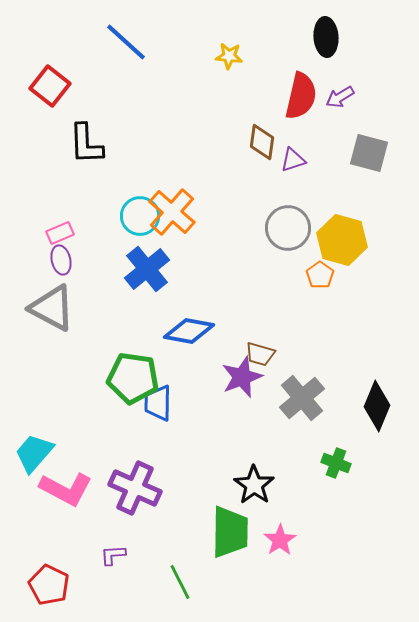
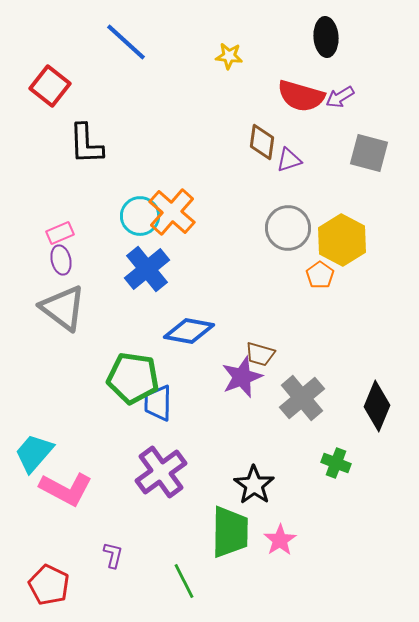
red semicircle: rotated 93 degrees clockwise
purple triangle: moved 4 px left
yellow hexagon: rotated 12 degrees clockwise
gray triangle: moved 11 px right; rotated 9 degrees clockwise
purple cross: moved 26 px right, 16 px up; rotated 30 degrees clockwise
purple L-shape: rotated 108 degrees clockwise
green line: moved 4 px right, 1 px up
